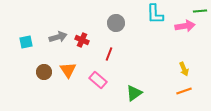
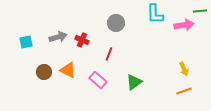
pink arrow: moved 1 px left, 1 px up
orange triangle: rotated 30 degrees counterclockwise
green triangle: moved 11 px up
